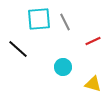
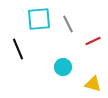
gray line: moved 3 px right, 2 px down
black line: rotated 25 degrees clockwise
